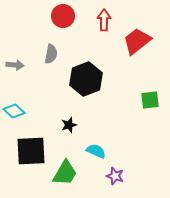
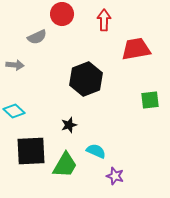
red circle: moved 1 px left, 2 px up
red trapezoid: moved 1 px left, 8 px down; rotated 28 degrees clockwise
gray semicircle: moved 14 px left, 17 px up; rotated 54 degrees clockwise
green trapezoid: moved 8 px up
